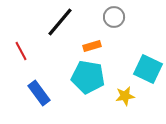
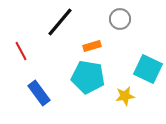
gray circle: moved 6 px right, 2 px down
